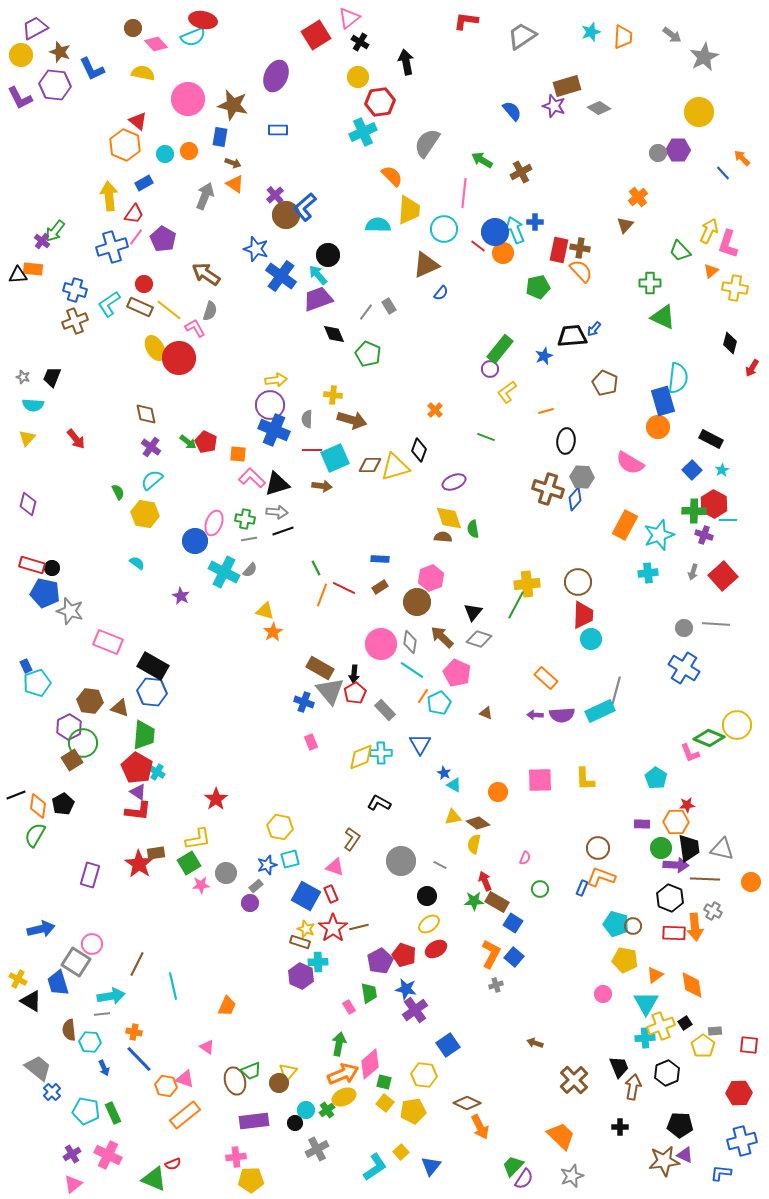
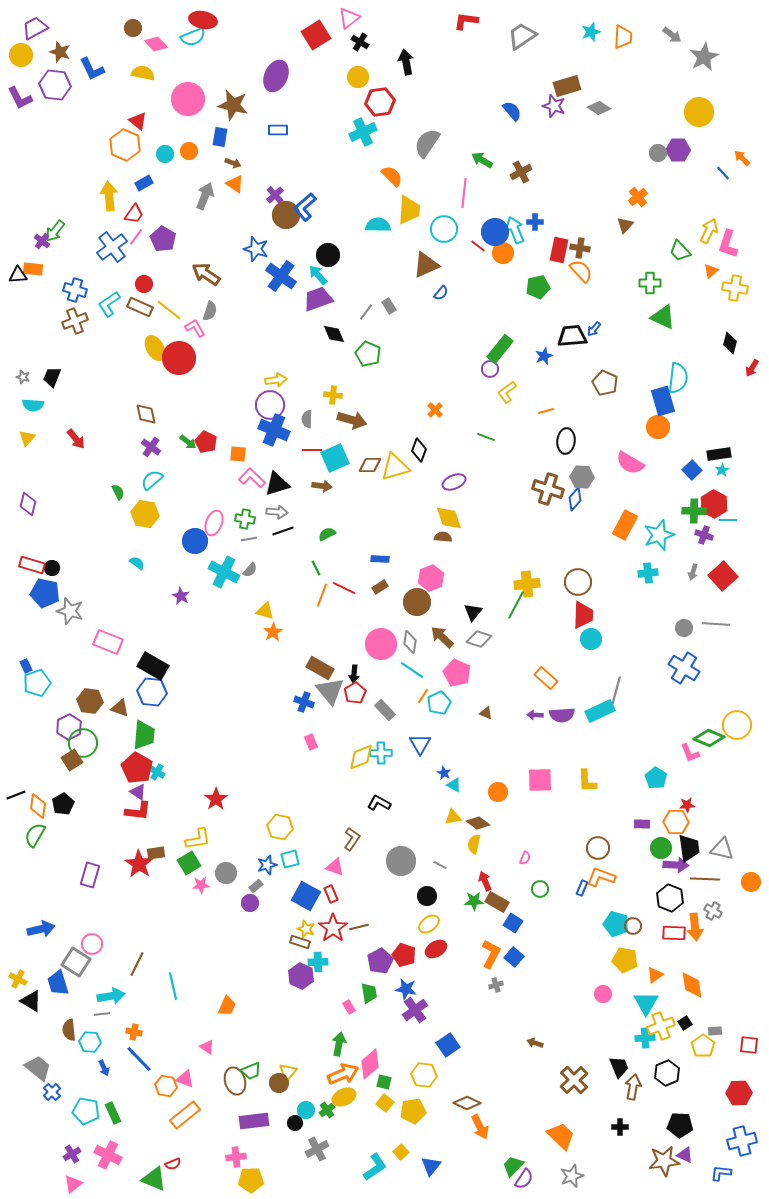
blue cross at (112, 247): rotated 20 degrees counterclockwise
black rectangle at (711, 439): moved 8 px right, 15 px down; rotated 35 degrees counterclockwise
green semicircle at (473, 529): moved 146 px left, 5 px down; rotated 72 degrees clockwise
yellow L-shape at (585, 779): moved 2 px right, 2 px down
